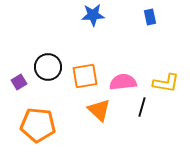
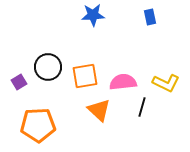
yellow L-shape: rotated 16 degrees clockwise
orange pentagon: rotated 8 degrees counterclockwise
